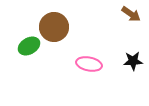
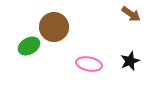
black star: moved 3 px left; rotated 18 degrees counterclockwise
